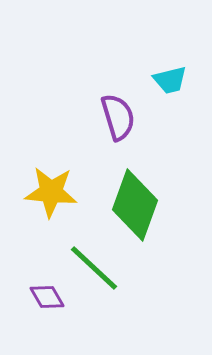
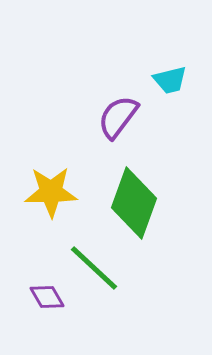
purple semicircle: rotated 126 degrees counterclockwise
yellow star: rotated 6 degrees counterclockwise
green diamond: moved 1 px left, 2 px up
